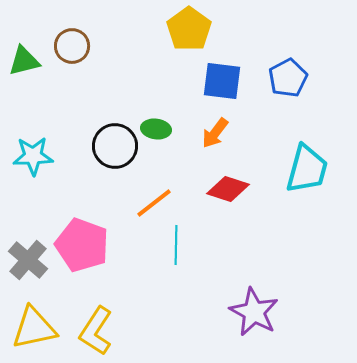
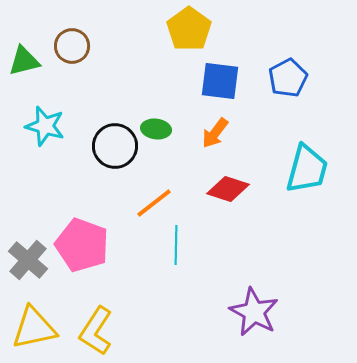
blue square: moved 2 px left
cyan star: moved 12 px right, 30 px up; rotated 18 degrees clockwise
